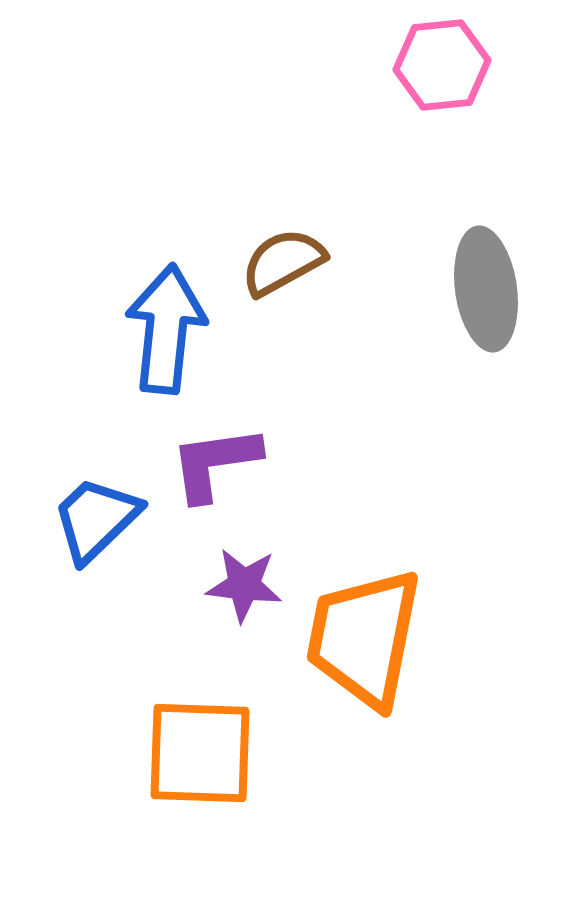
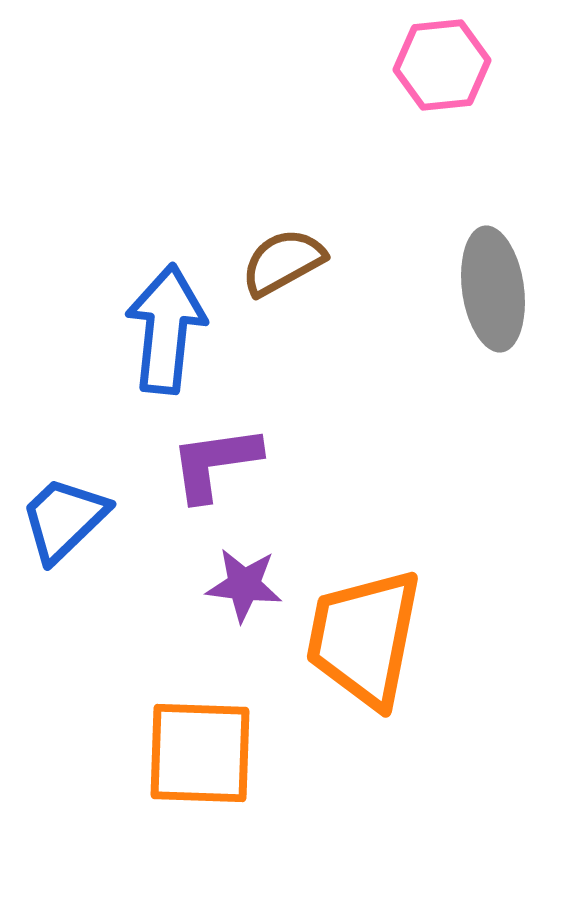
gray ellipse: moved 7 px right
blue trapezoid: moved 32 px left
